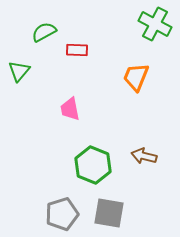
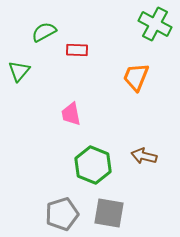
pink trapezoid: moved 1 px right, 5 px down
